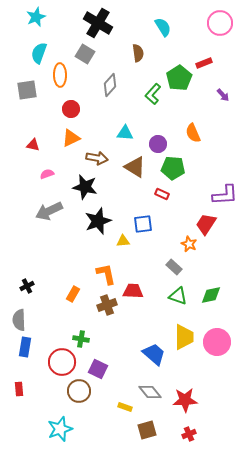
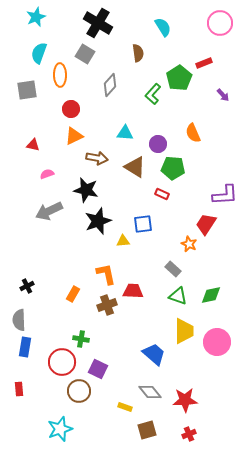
orange triangle at (71, 138): moved 3 px right, 2 px up
black star at (85, 187): moved 1 px right, 3 px down
gray rectangle at (174, 267): moved 1 px left, 2 px down
yellow trapezoid at (184, 337): moved 6 px up
